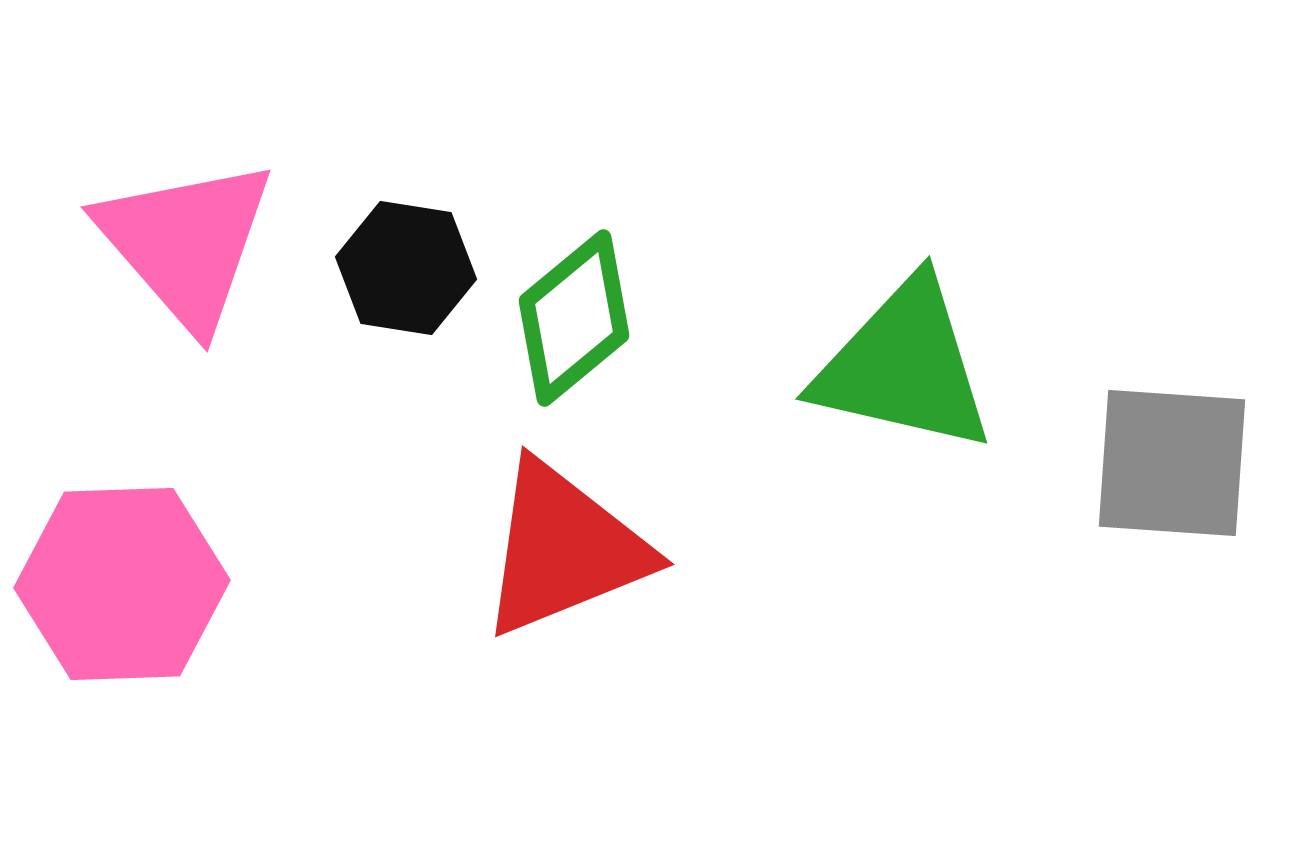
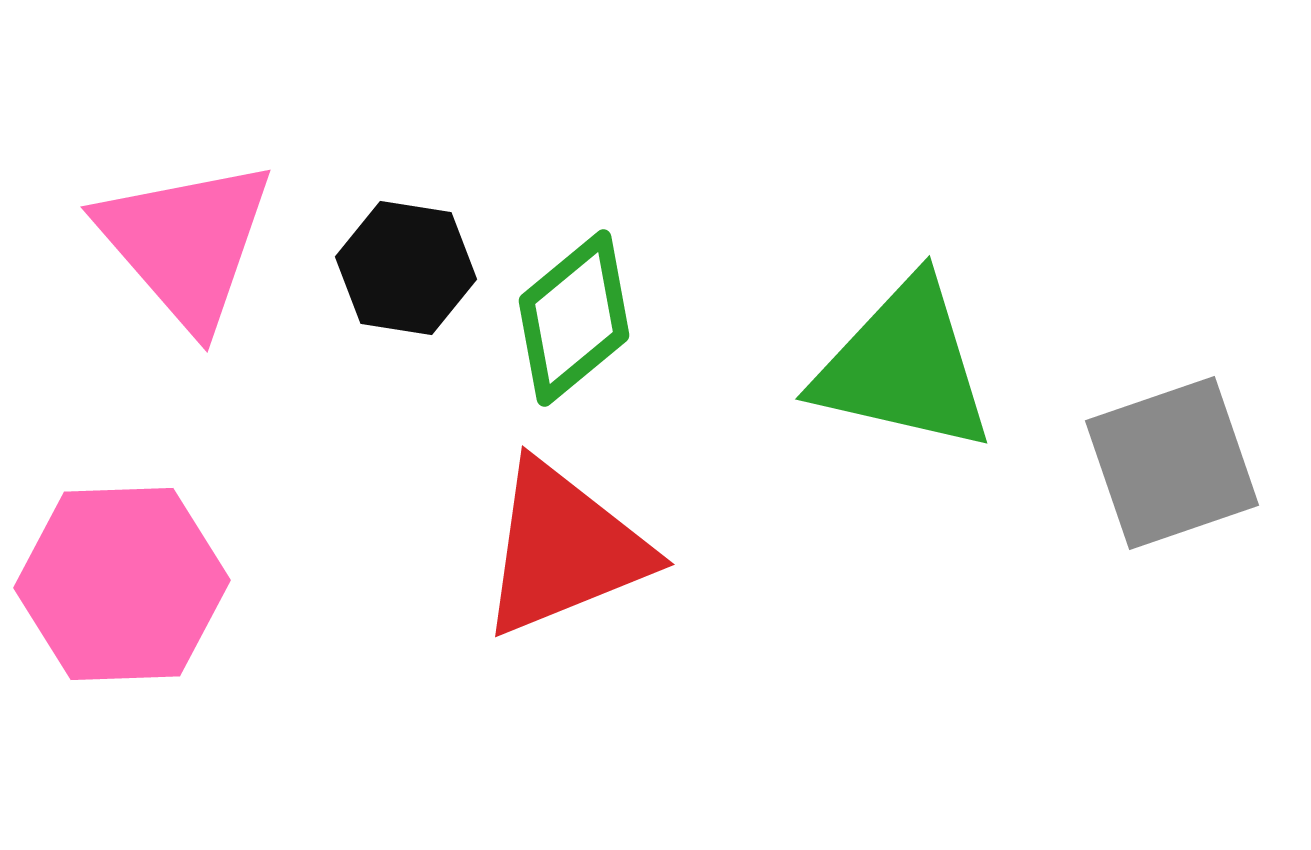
gray square: rotated 23 degrees counterclockwise
